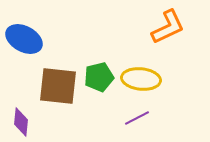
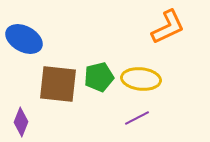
brown square: moved 2 px up
purple diamond: rotated 16 degrees clockwise
